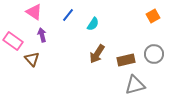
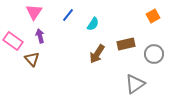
pink triangle: rotated 30 degrees clockwise
purple arrow: moved 2 px left, 1 px down
brown rectangle: moved 16 px up
gray triangle: moved 1 px up; rotated 20 degrees counterclockwise
